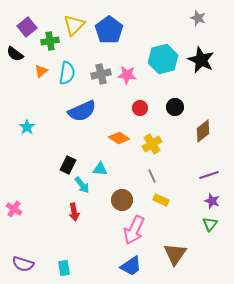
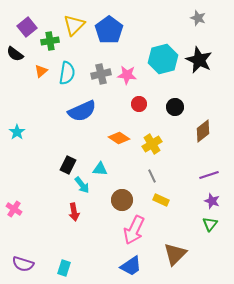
black star: moved 2 px left
red circle: moved 1 px left, 4 px up
cyan star: moved 10 px left, 5 px down
brown triangle: rotated 10 degrees clockwise
cyan rectangle: rotated 28 degrees clockwise
